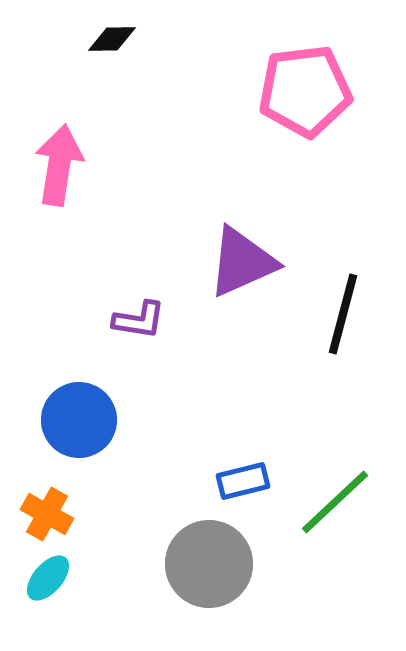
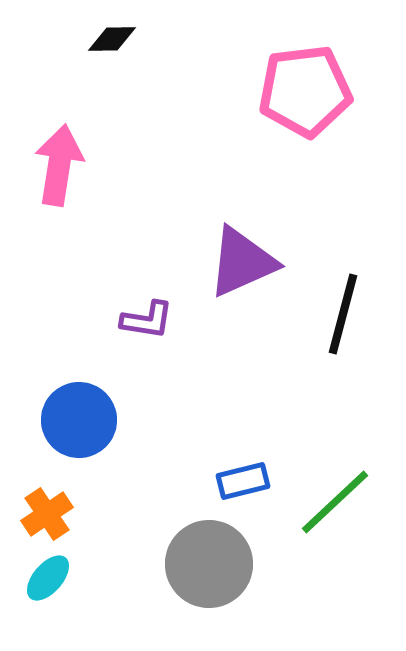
purple L-shape: moved 8 px right
orange cross: rotated 27 degrees clockwise
